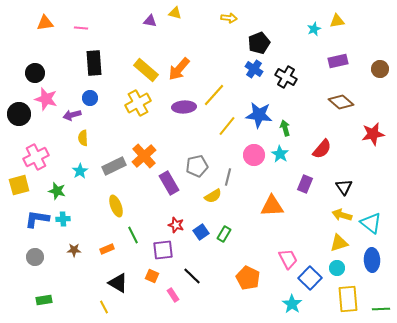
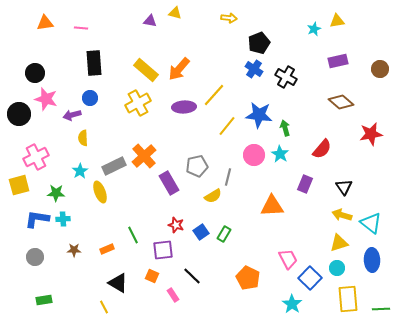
red star at (373, 134): moved 2 px left
green star at (57, 191): moved 1 px left, 2 px down; rotated 12 degrees counterclockwise
yellow ellipse at (116, 206): moved 16 px left, 14 px up
